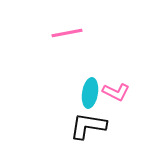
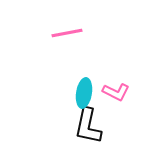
cyan ellipse: moved 6 px left
black L-shape: rotated 87 degrees counterclockwise
